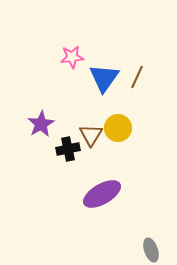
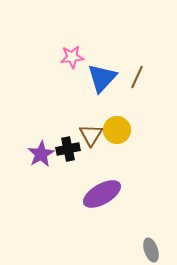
blue triangle: moved 2 px left; rotated 8 degrees clockwise
purple star: moved 30 px down
yellow circle: moved 1 px left, 2 px down
